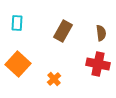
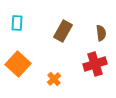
red cross: moved 3 px left; rotated 30 degrees counterclockwise
